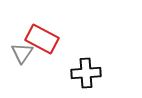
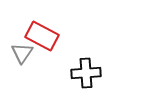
red rectangle: moved 3 px up
